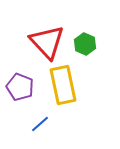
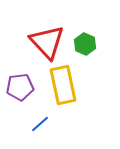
purple pentagon: rotated 28 degrees counterclockwise
